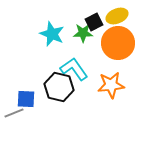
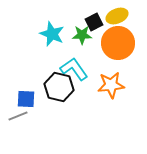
green star: moved 1 px left, 2 px down
gray line: moved 4 px right, 3 px down
